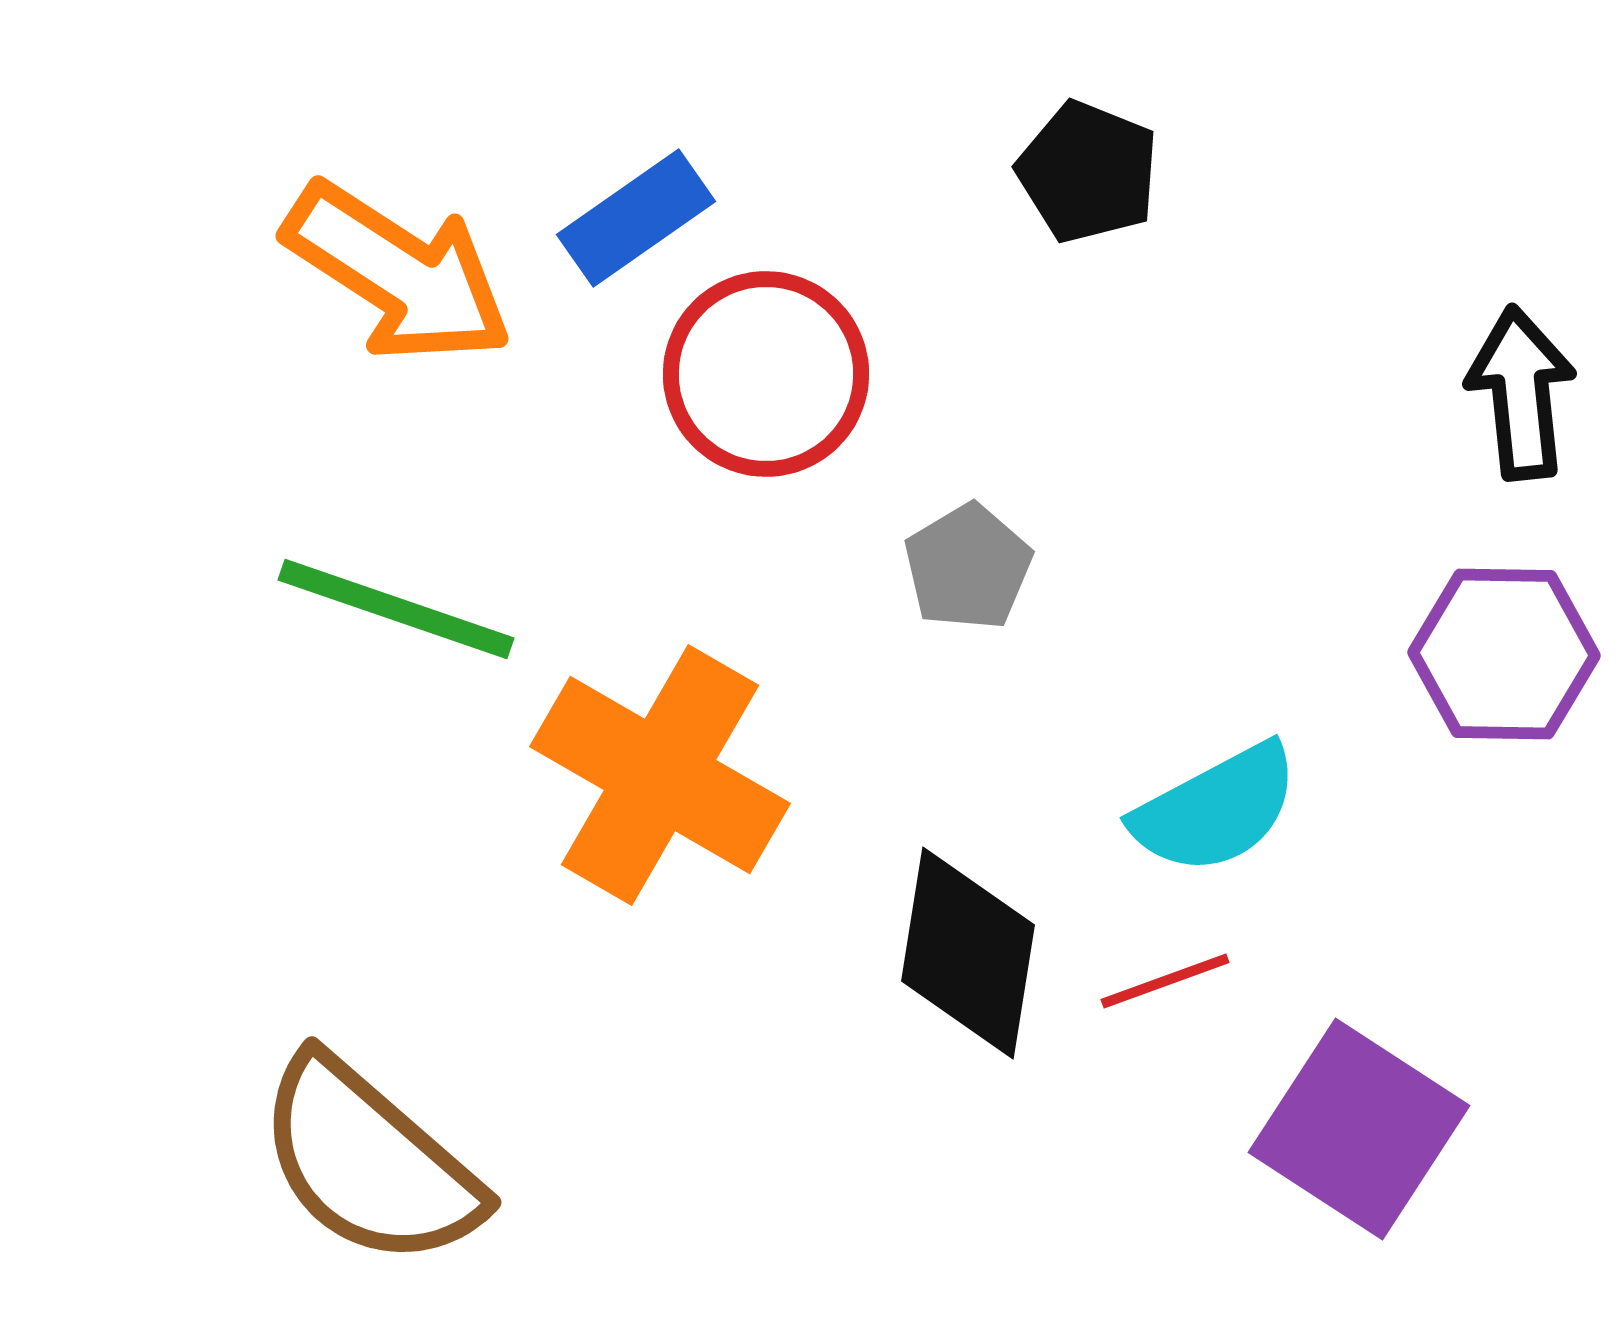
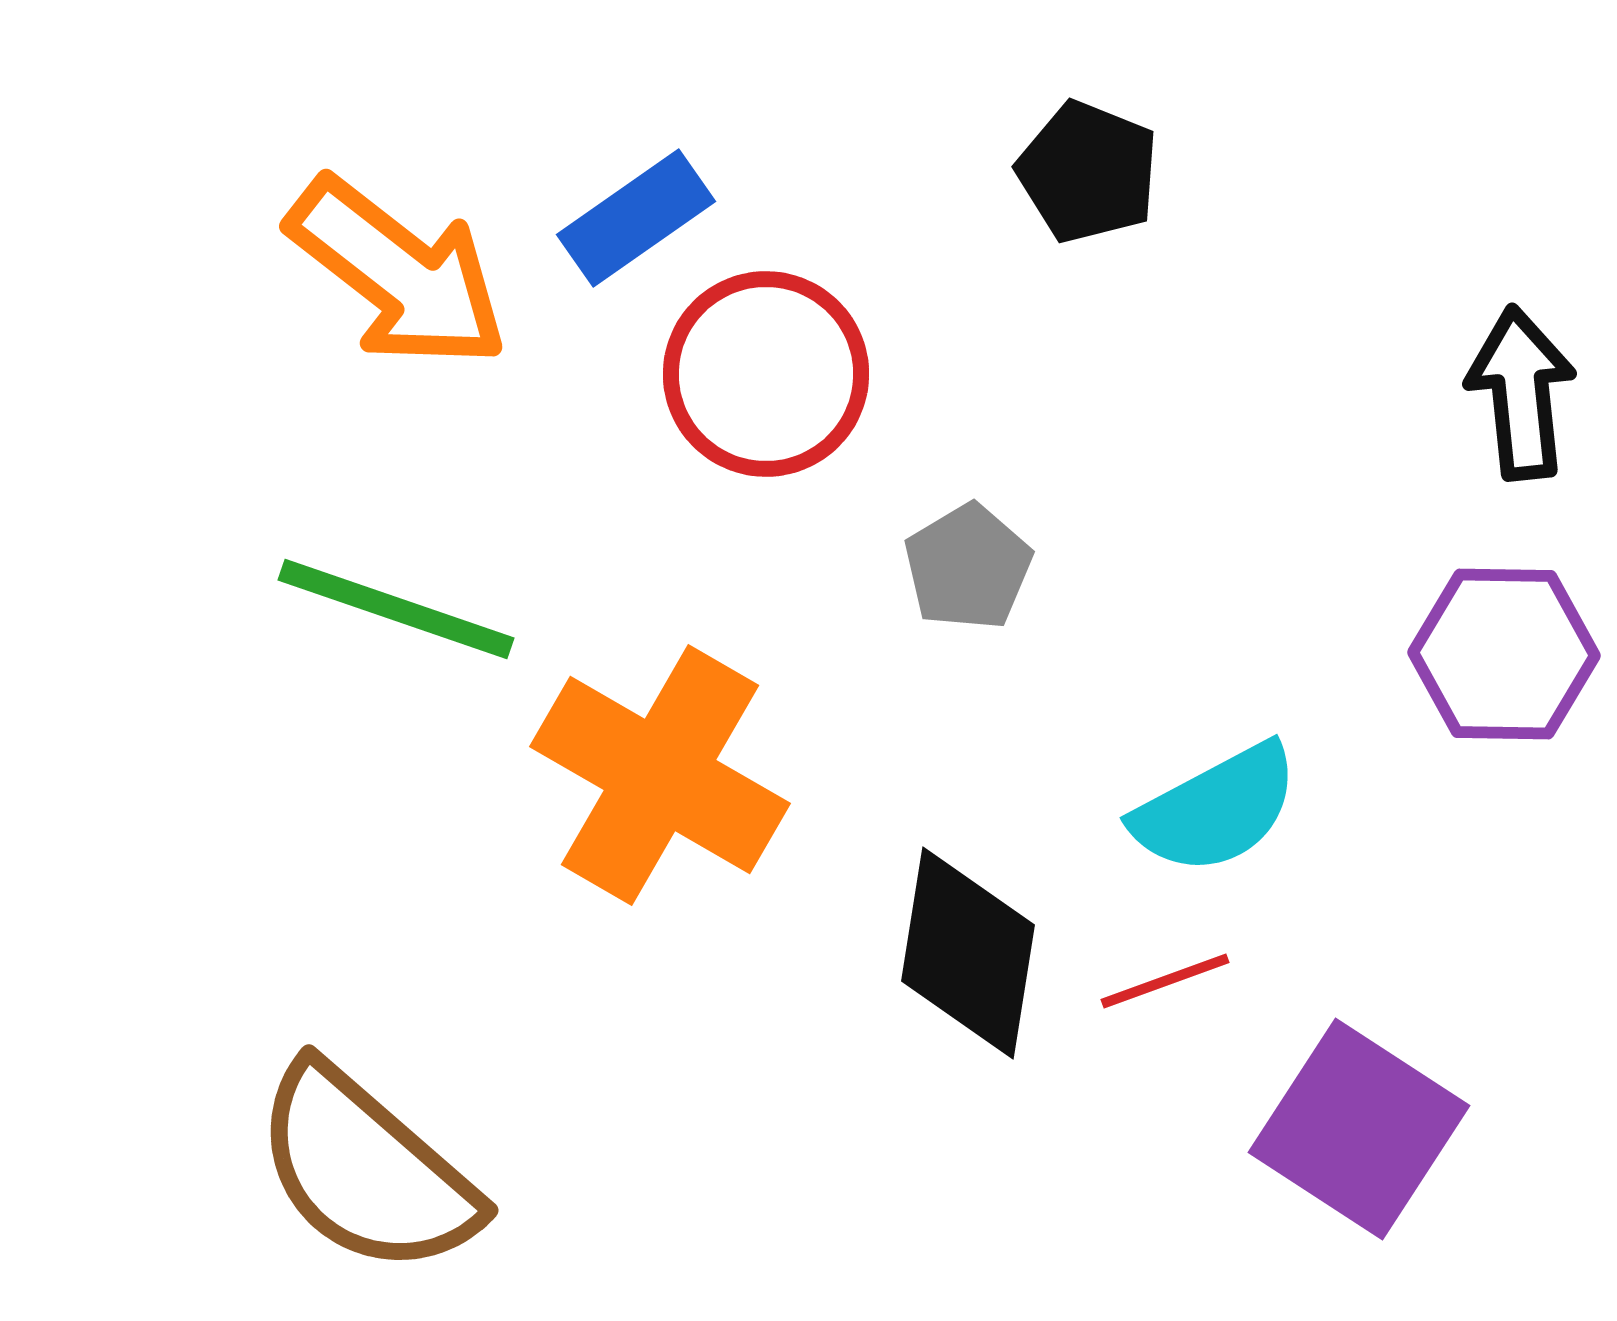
orange arrow: rotated 5 degrees clockwise
brown semicircle: moved 3 px left, 8 px down
